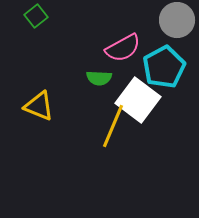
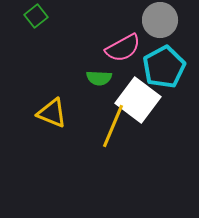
gray circle: moved 17 px left
yellow triangle: moved 13 px right, 7 px down
